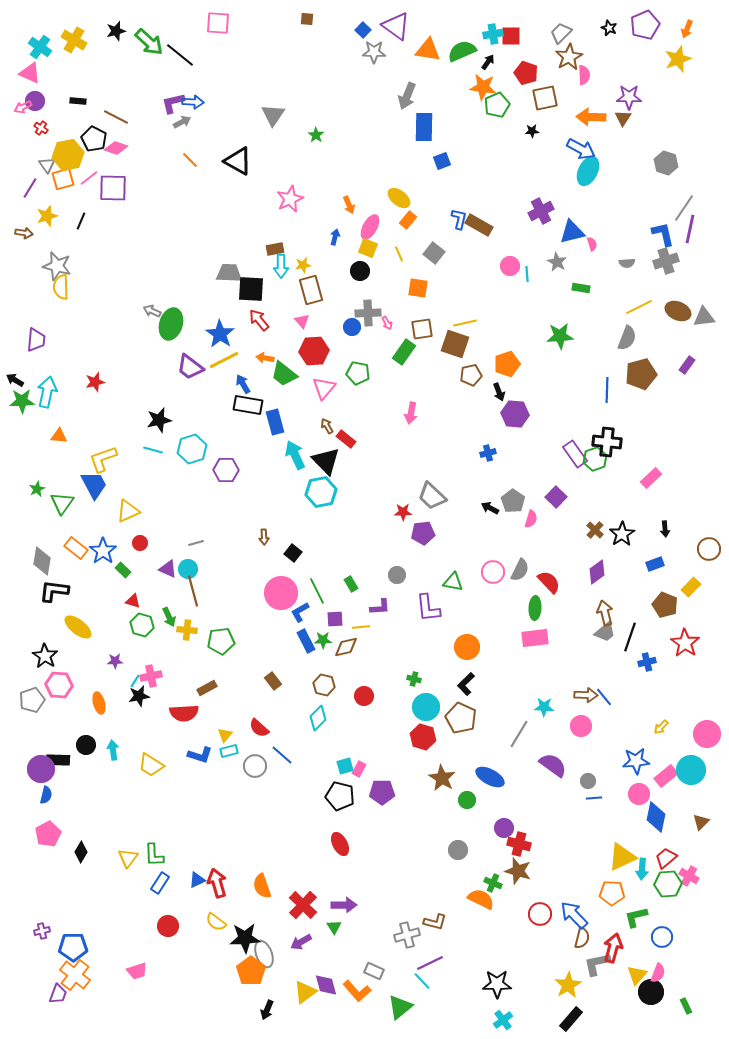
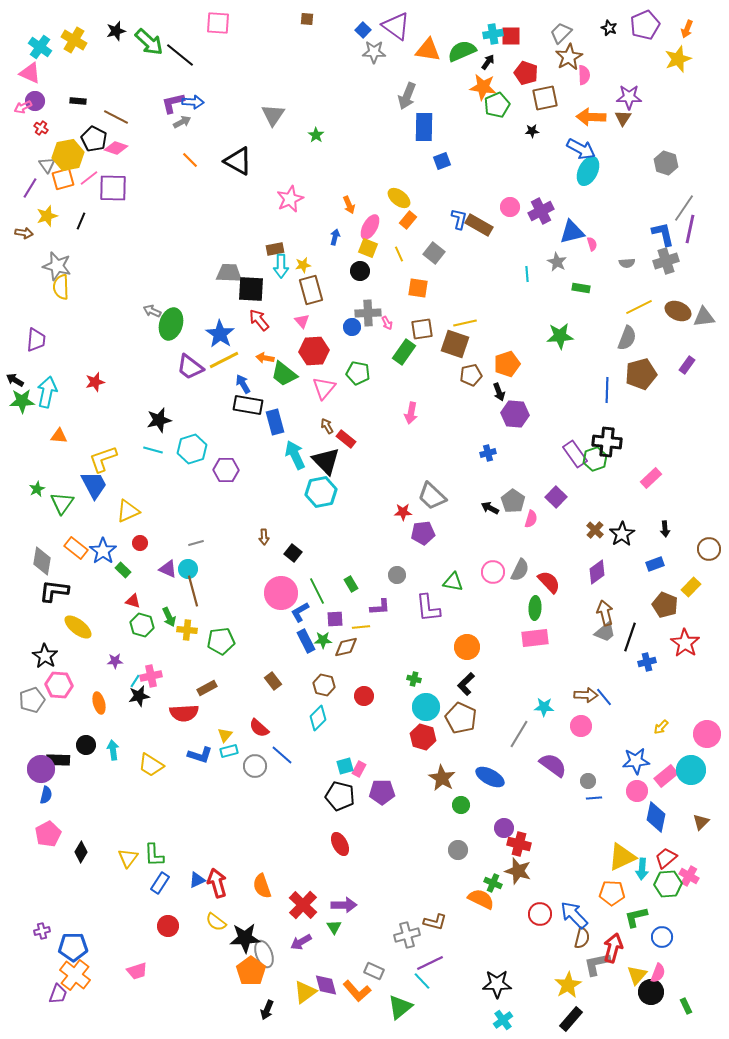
pink circle at (510, 266): moved 59 px up
pink circle at (639, 794): moved 2 px left, 3 px up
green circle at (467, 800): moved 6 px left, 5 px down
